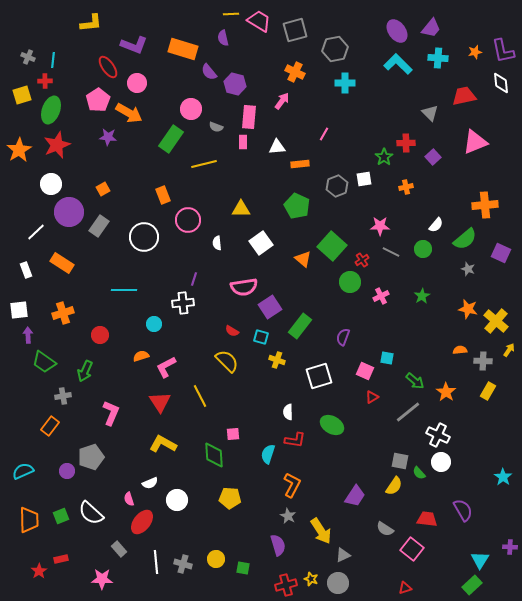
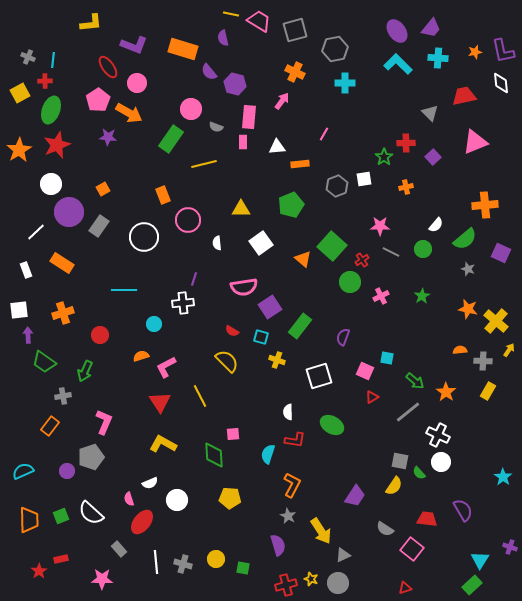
yellow line at (231, 14): rotated 14 degrees clockwise
yellow square at (22, 95): moved 2 px left, 2 px up; rotated 12 degrees counterclockwise
green pentagon at (297, 206): moved 6 px left, 1 px up; rotated 25 degrees clockwise
pink L-shape at (111, 413): moved 7 px left, 9 px down
purple cross at (510, 547): rotated 16 degrees clockwise
